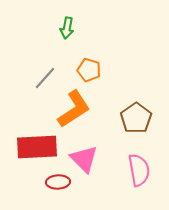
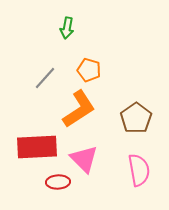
orange L-shape: moved 5 px right
